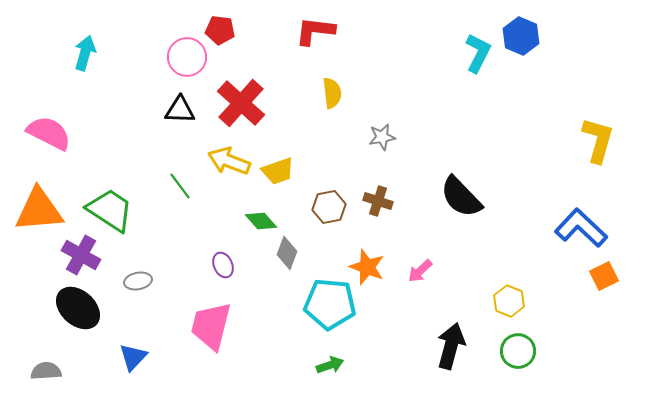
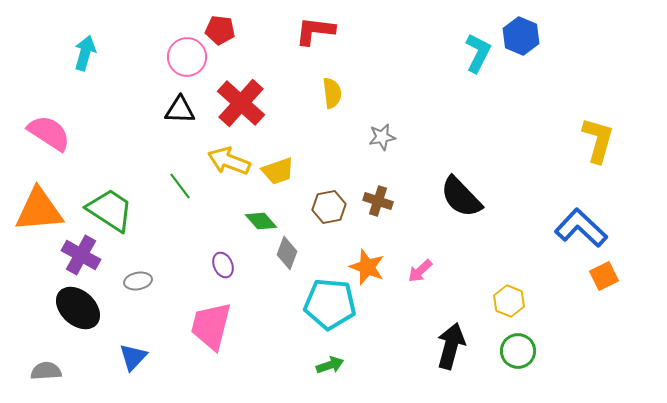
pink semicircle: rotated 6 degrees clockwise
